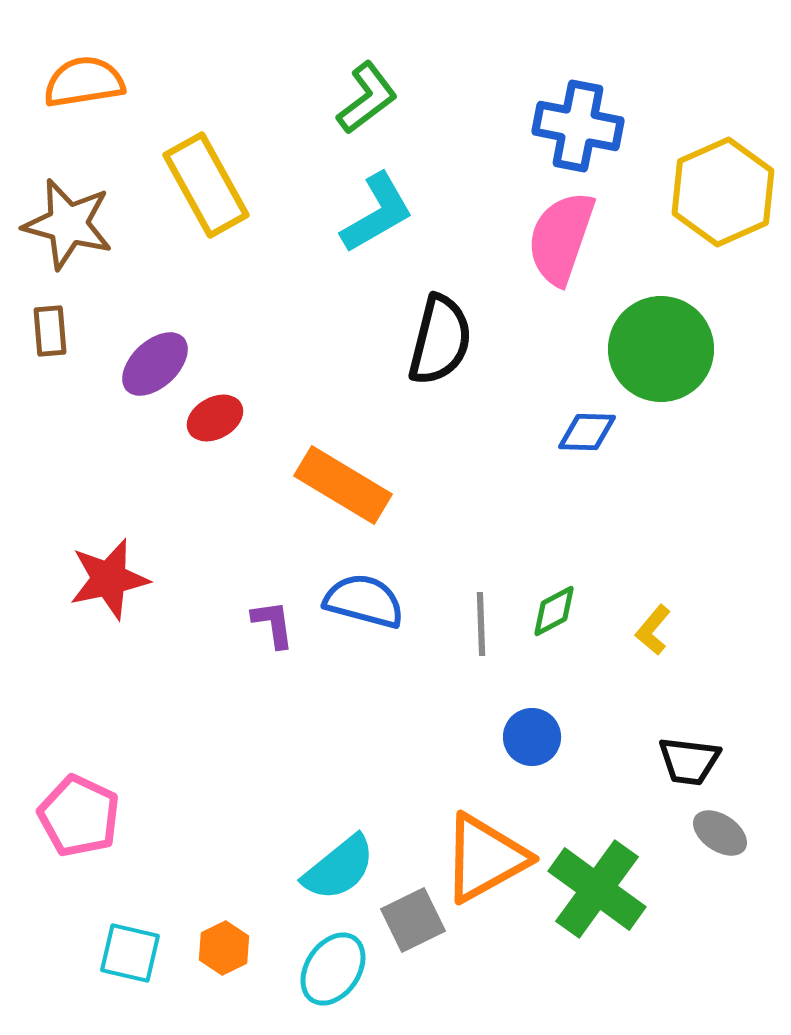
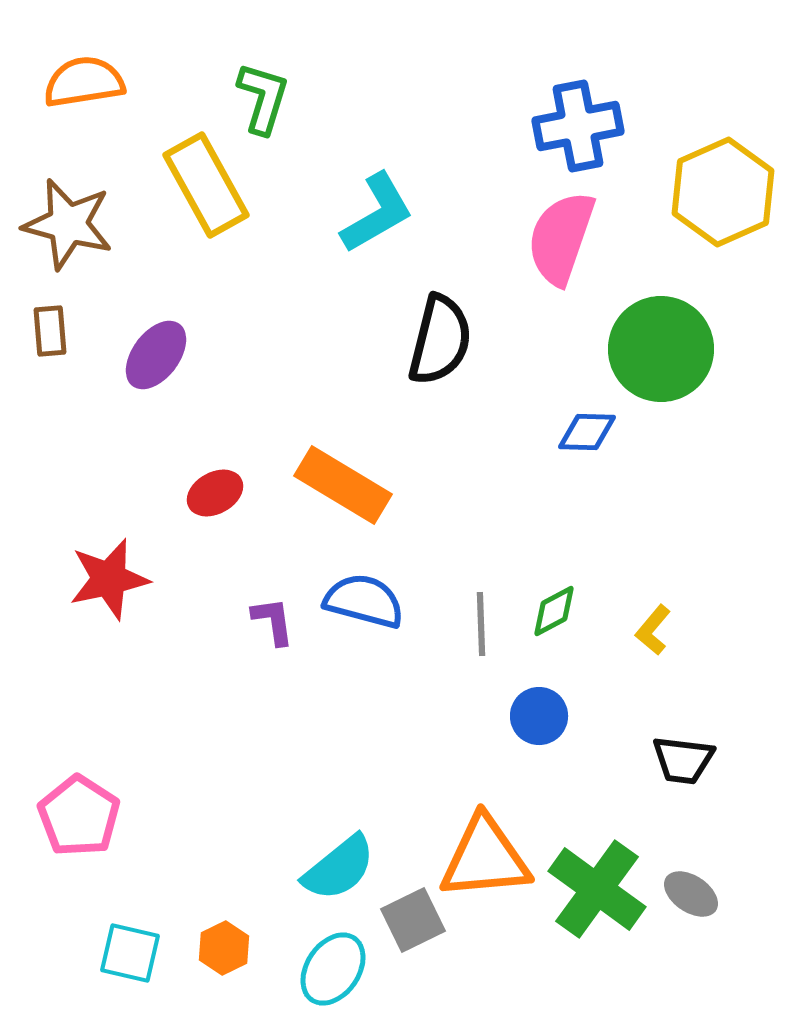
green L-shape: moved 104 px left; rotated 36 degrees counterclockwise
blue cross: rotated 22 degrees counterclockwise
purple ellipse: moved 1 px right, 9 px up; rotated 10 degrees counterclockwise
red ellipse: moved 75 px down
purple L-shape: moved 3 px up
blue circle: moved 7 px right, 21 px up
black trapezoid: moved 6 px left, 1 px up
pink pentagon: rotated 8 degrees clockwise
gray ellipse: moved 29 px left, 61 px down
orange triangle: rotated 24 degrees clockwise
